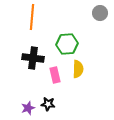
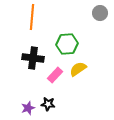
yellow semicircle: rotated 126 degrees counterclockwise
pink rectangle: rotated 56 degrees clockwise
